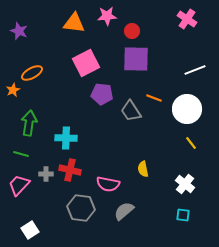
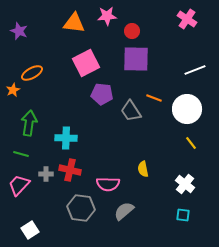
pink semicircle: rotated 10 degrees counterclockwise
